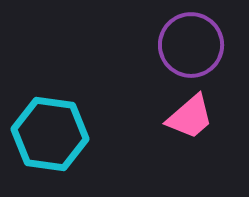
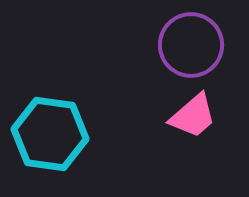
pink trapezoid: moved 3 px right, 1 px up
